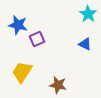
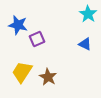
brown star: moved 10 px left, 8 px up; rotated 18 degrees clockwise
